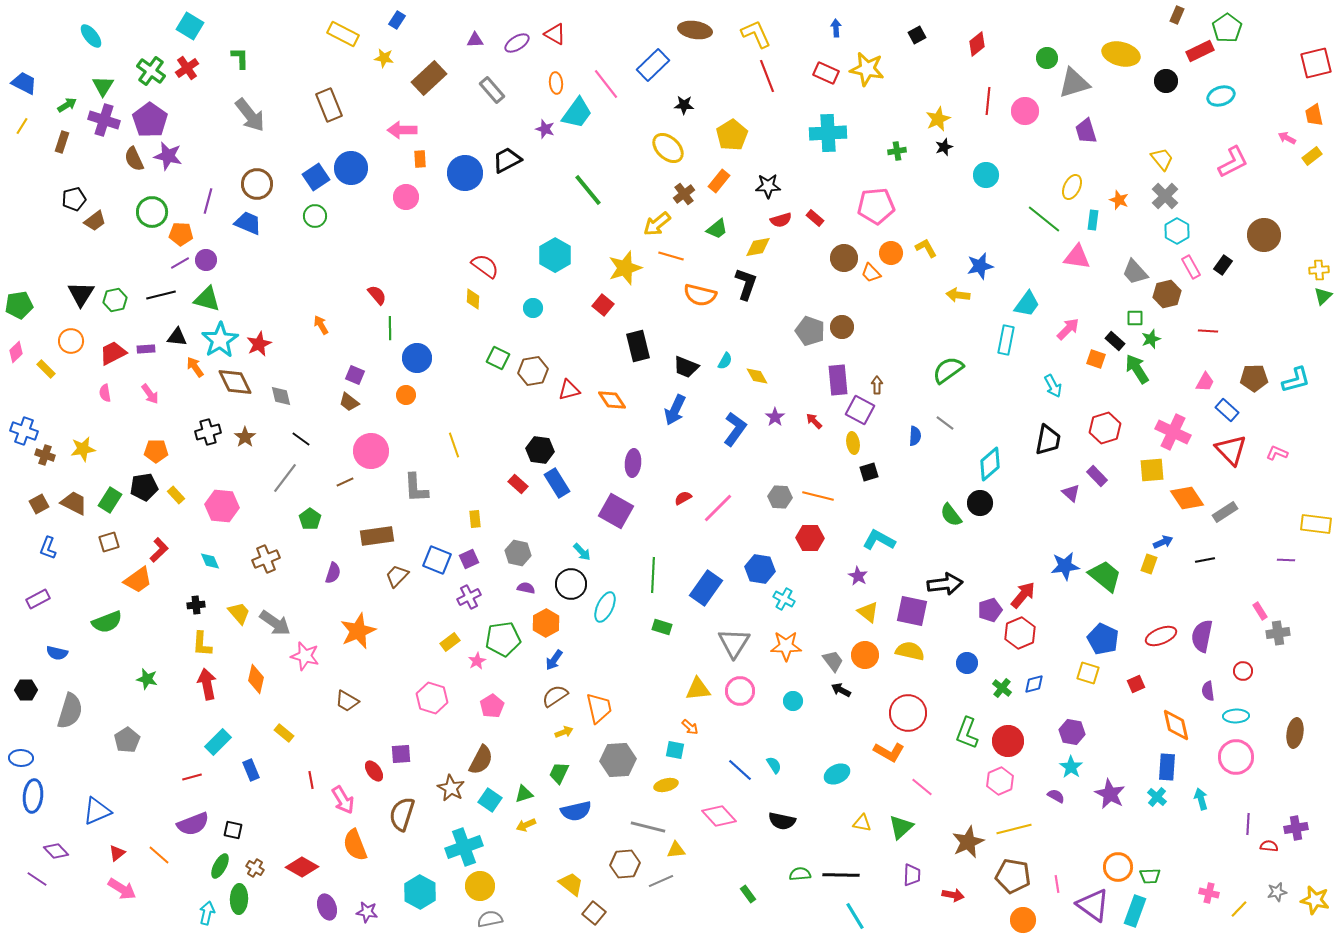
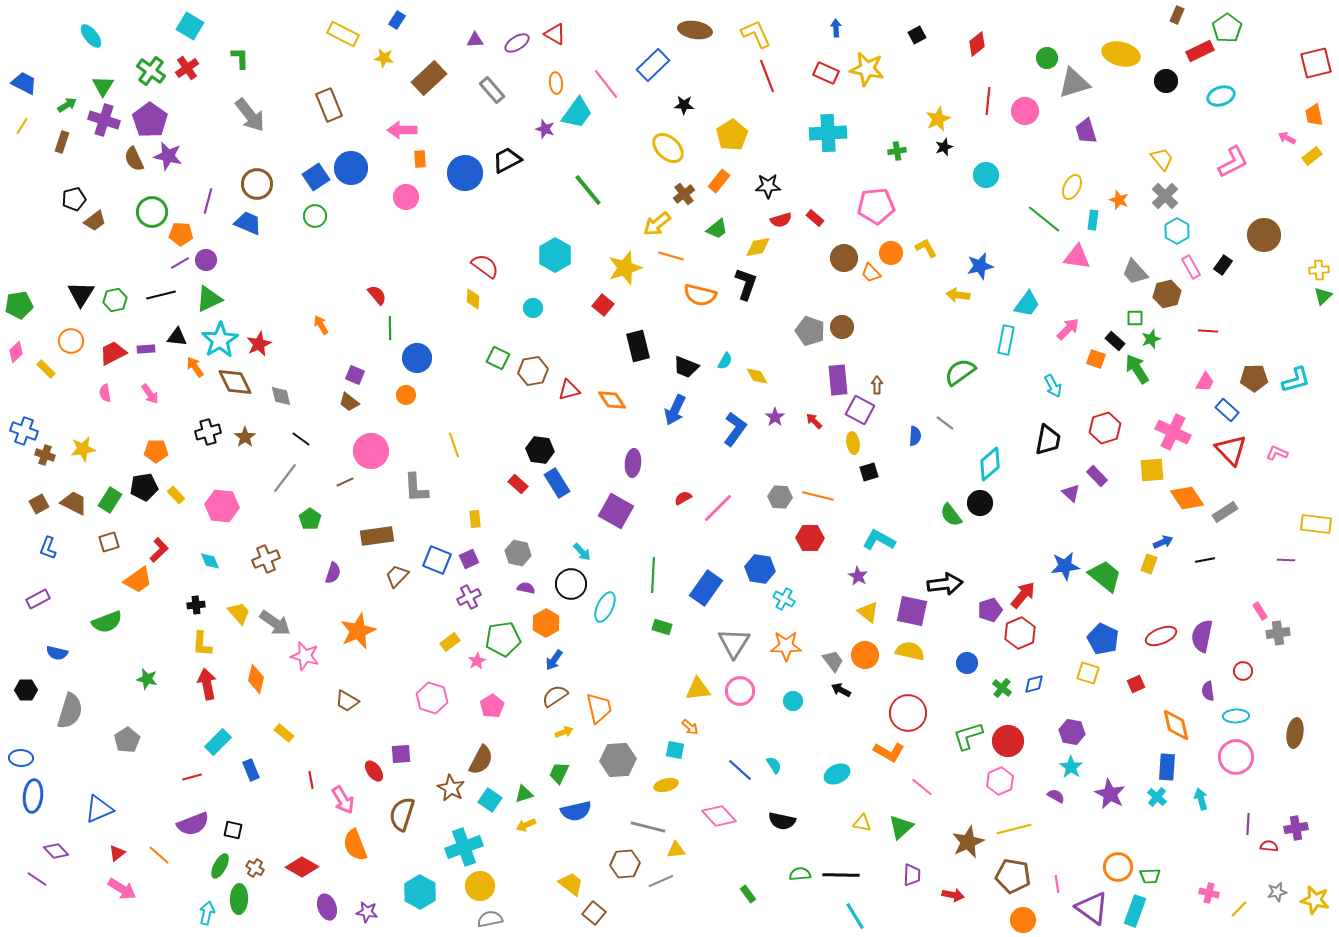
green triangle at (207, 299): moved 2 px right; rotated 40 degrees counterclockwise
green semicircle at (948, 370): moved 12 px right, 2 px down
green L-shape at (967, 733): moved 1 px right, 3 px down; rotated 52 degrees clockwise
blue triangle at (97, 811): moved 2 px right, 2 px up
purple triangle at (1093, 905): moved 1 px left, 3 px down
